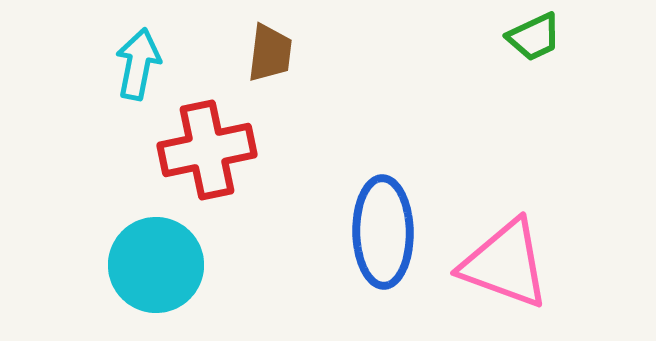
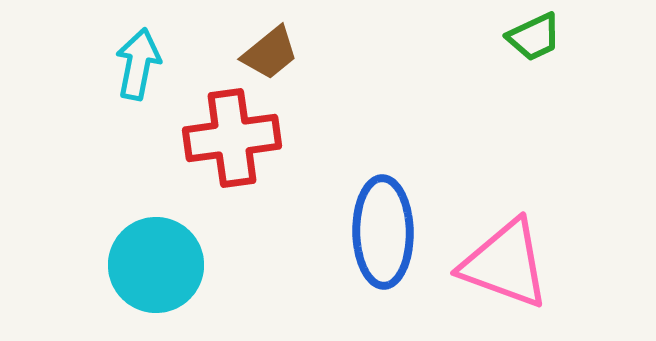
brown trapezoid: rotated 44 degrees clockwise
red cross: moved 25 px right, 12 px up; rotated 4 degrees clockwise
